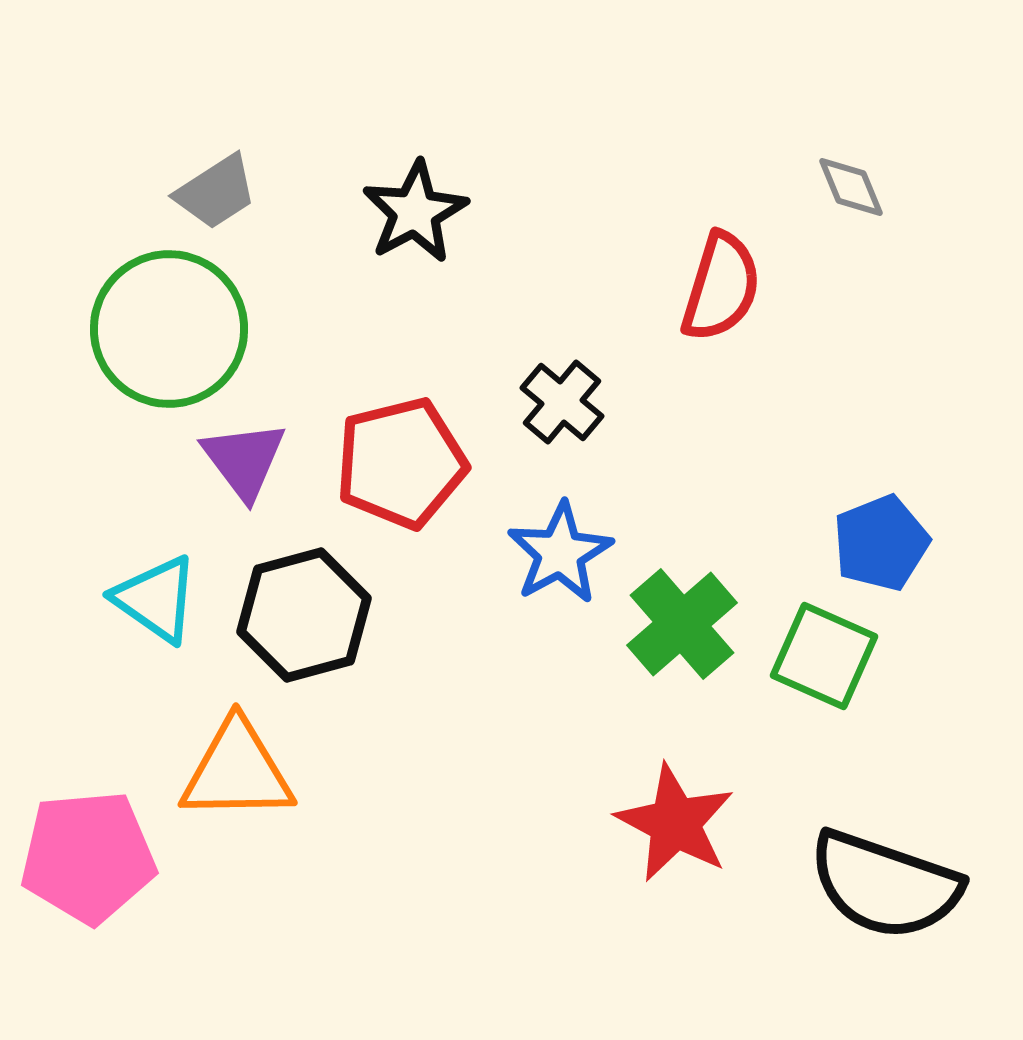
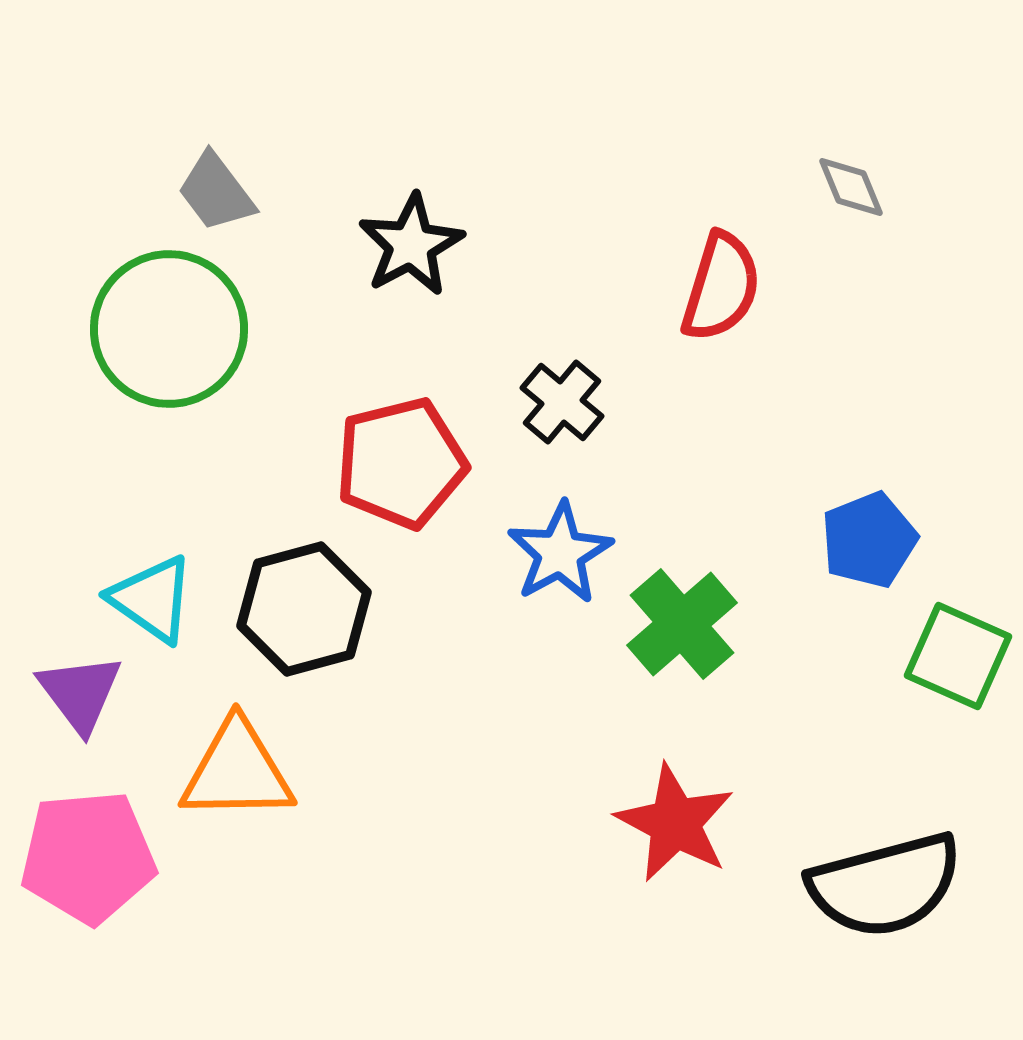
gray trapezoid: rotated 86 degrees clockwise
black star: moved 4 px left, 33 px down
purple triangle: moved 164 px left, 233 px down
blue pentagon: moved 12 px left, 3 px up
cyan triangle: moved 4 px left
black hexagon: moved 6 px up
green square: moved 134 px right
black semicircle: rotated 34 degrees counterclockwise
